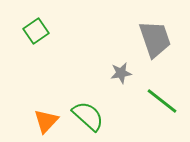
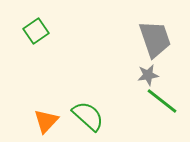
gray star: moved 27 px right, 2 px down
